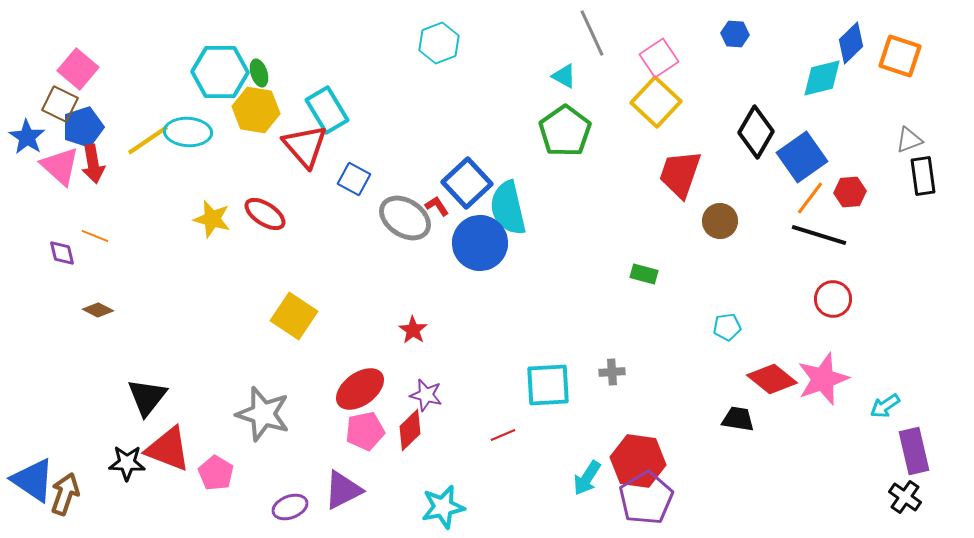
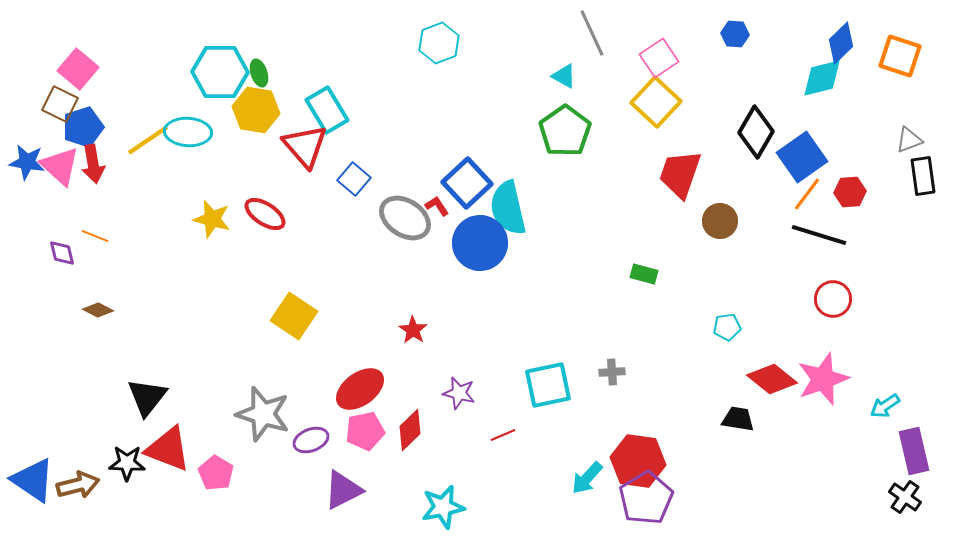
blue diamond at (851, 43): moved 10 px left
blue star at (27, 137): moved 25 px down; rotated 24 degrees counterclockwise
blue square at (354, 179): rotated 12 degrees clockwise
orange line at (810, 198): moved 3 px left, 4 px up
cyan square at (548, 385): rotated 9 degrees counterclockwise
purple star at (426, 395): moved 33 px right, 2 px up
cyan arrow at (587, 478): rotated 9 degrees clockwise
brown arrow at (65, 494): moved 13 px right, 9 px up; rotated 57 degrees clockwise
purple ellipse at (290, 507): moved 21 px right, 67 px up
